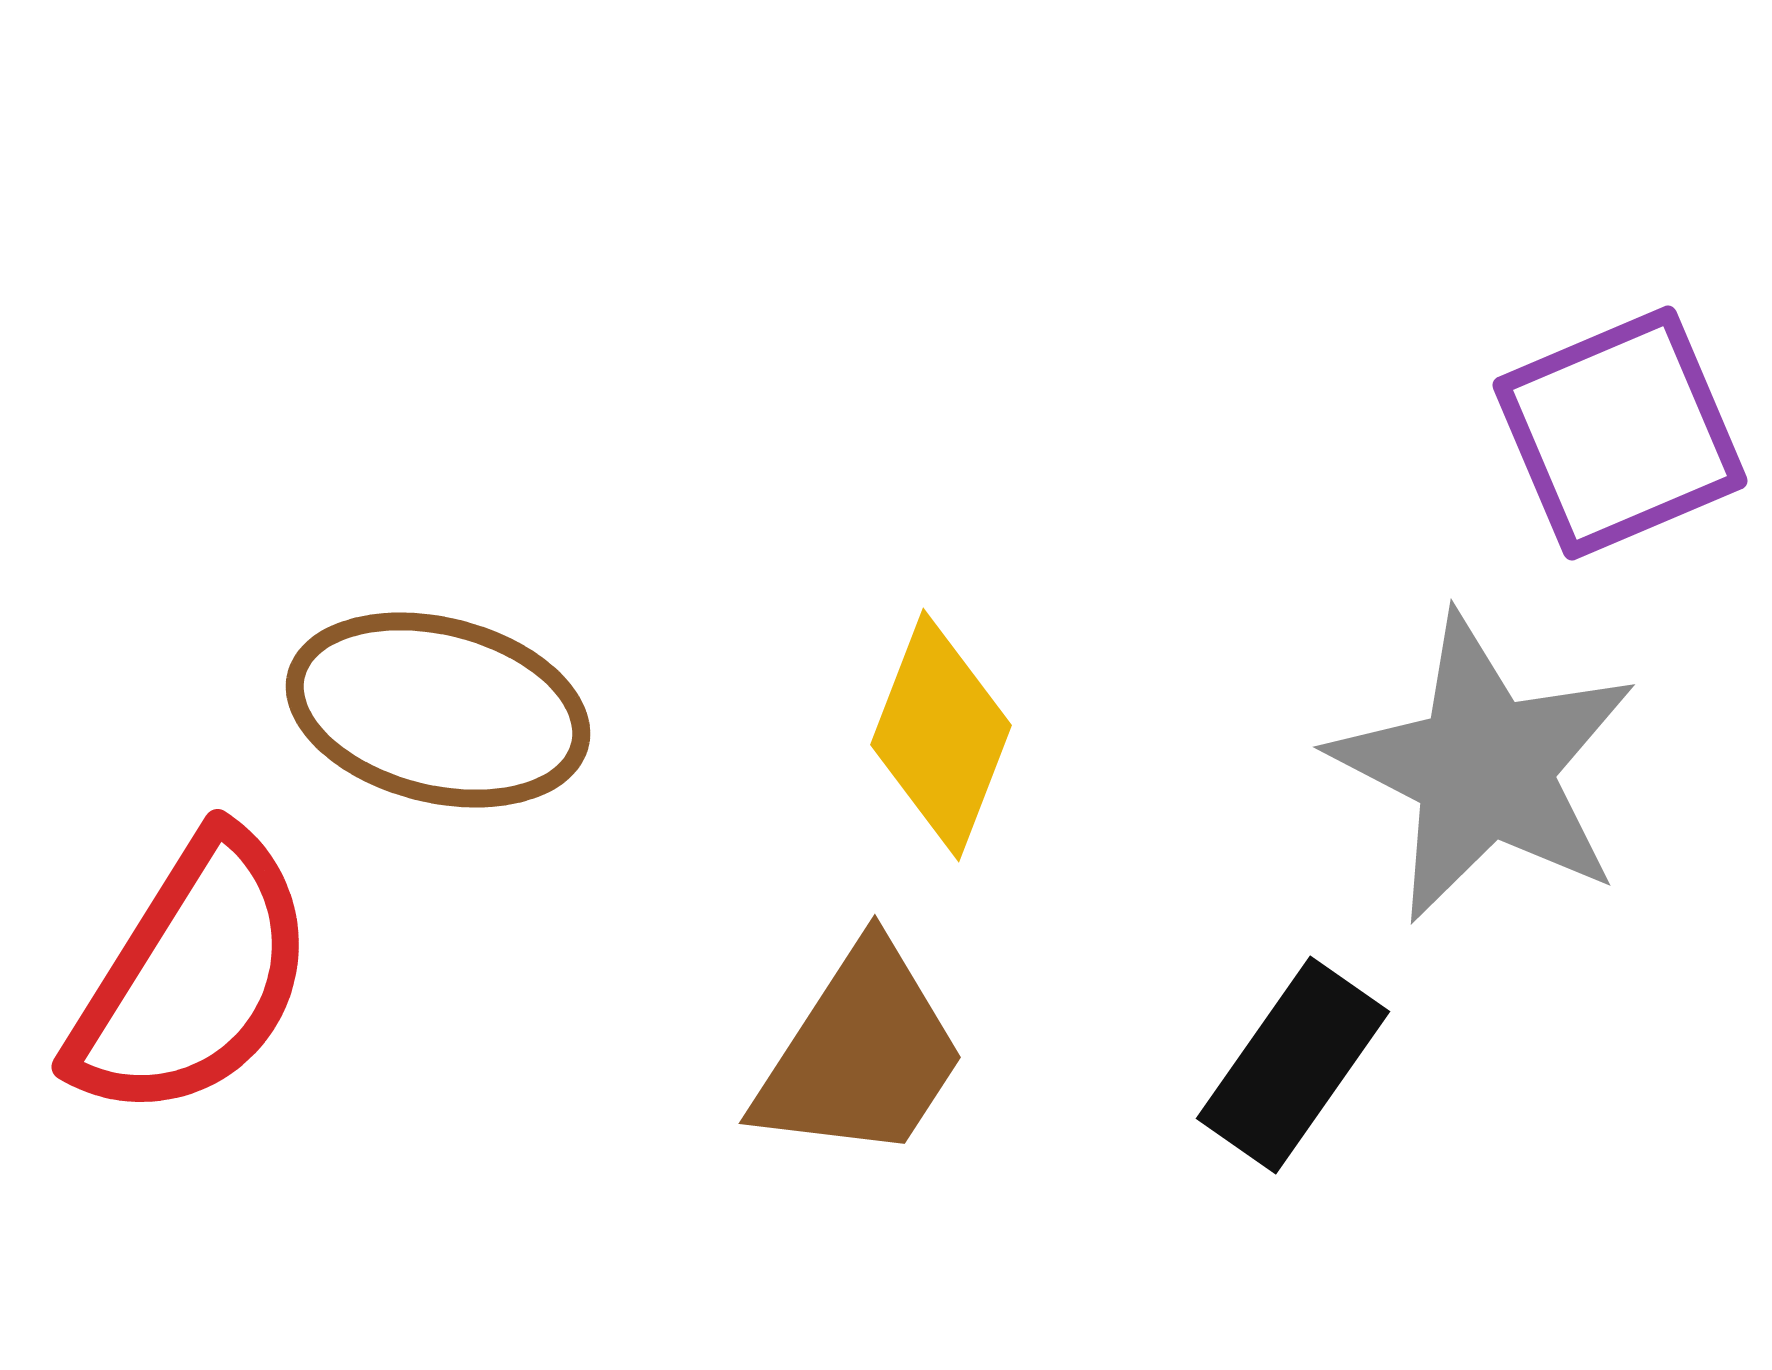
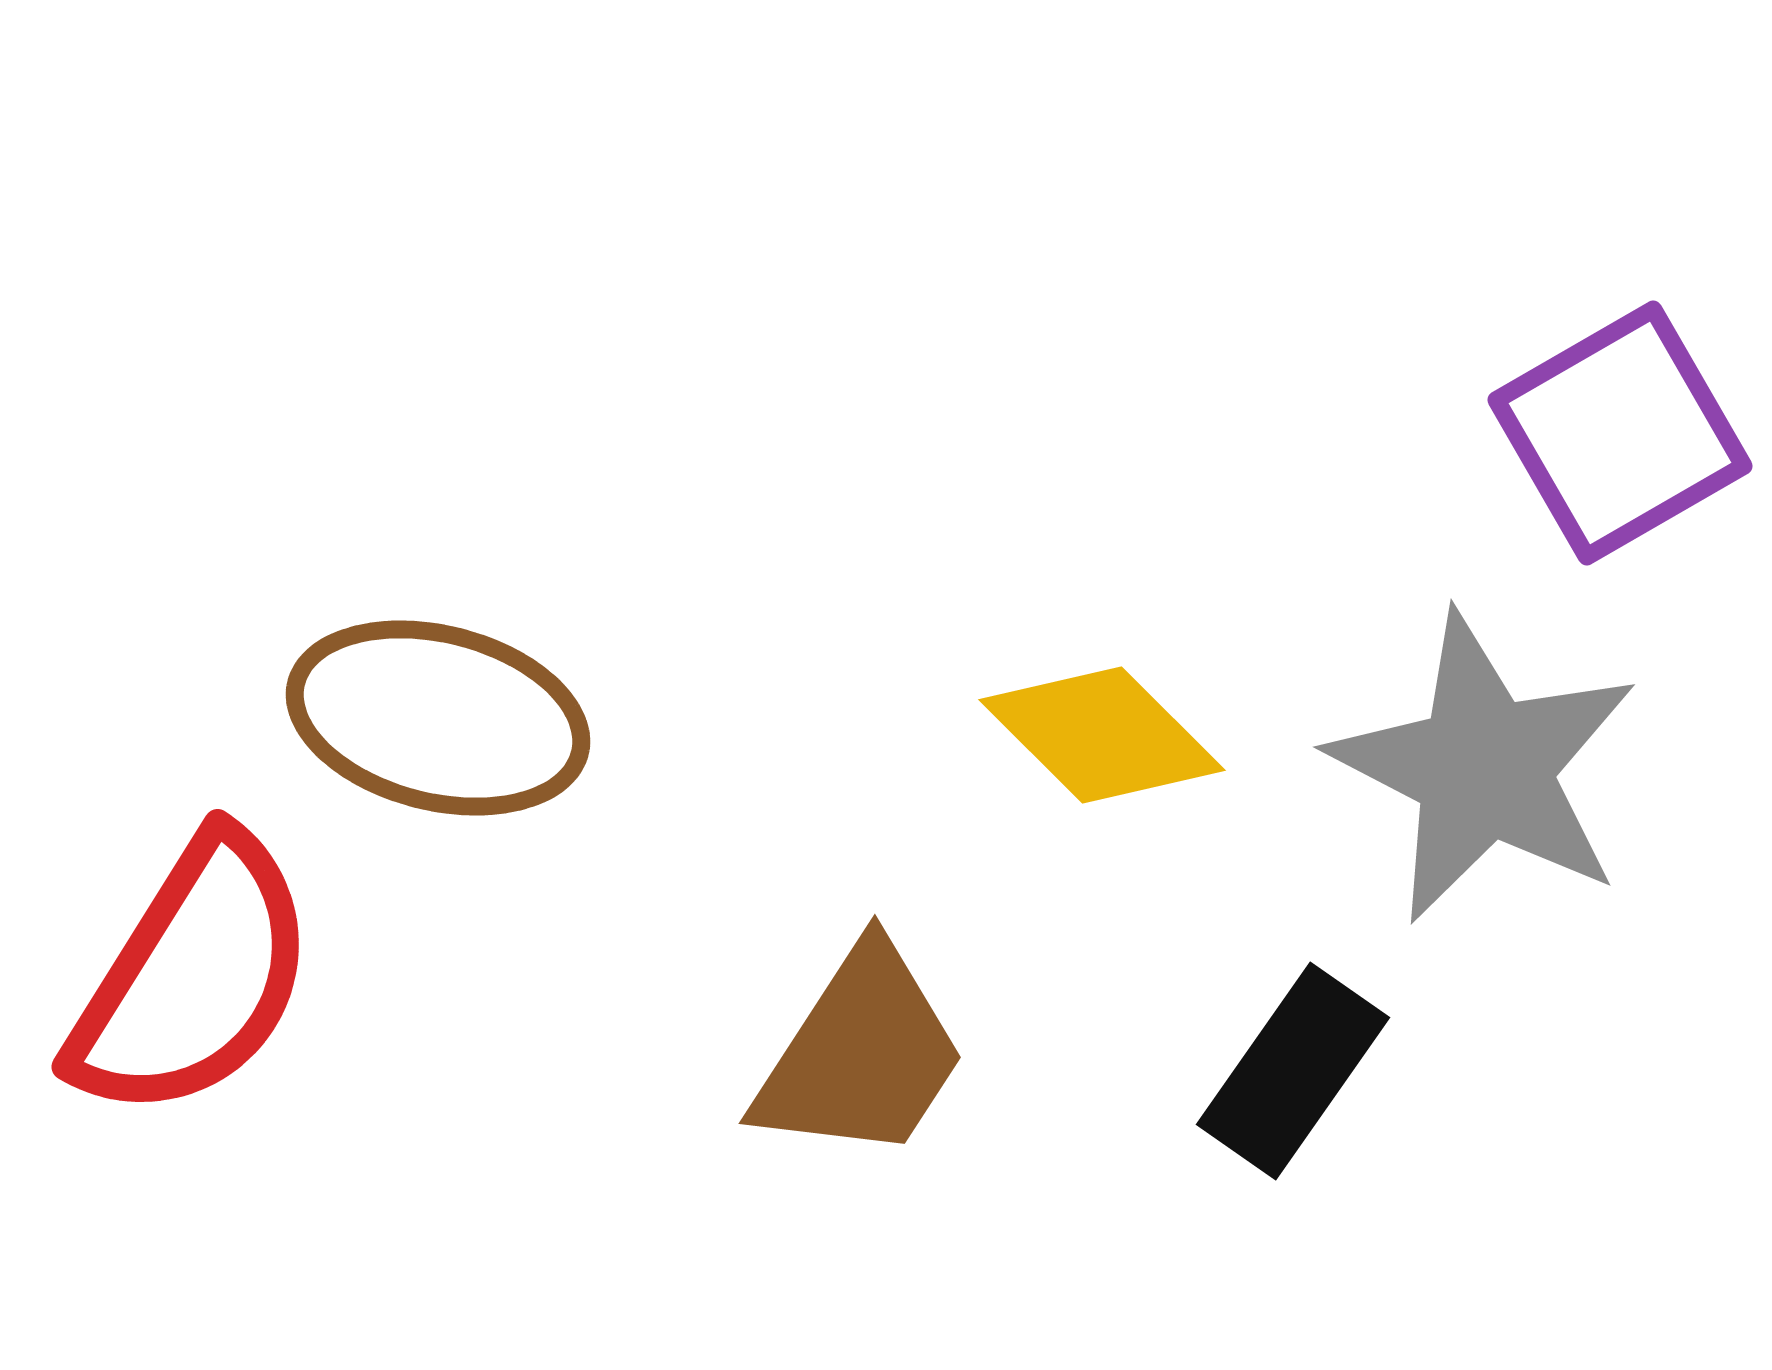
purple square: rotated 7 degrees counterclockwise
brown ellipse: moved 8 px down
yellow diamond: moved 161 px right; rotated 66 degrees counterclockwise
black rectangle: moved 6 px down
